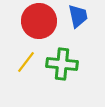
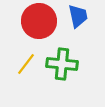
yellow line: moved 2 px down
